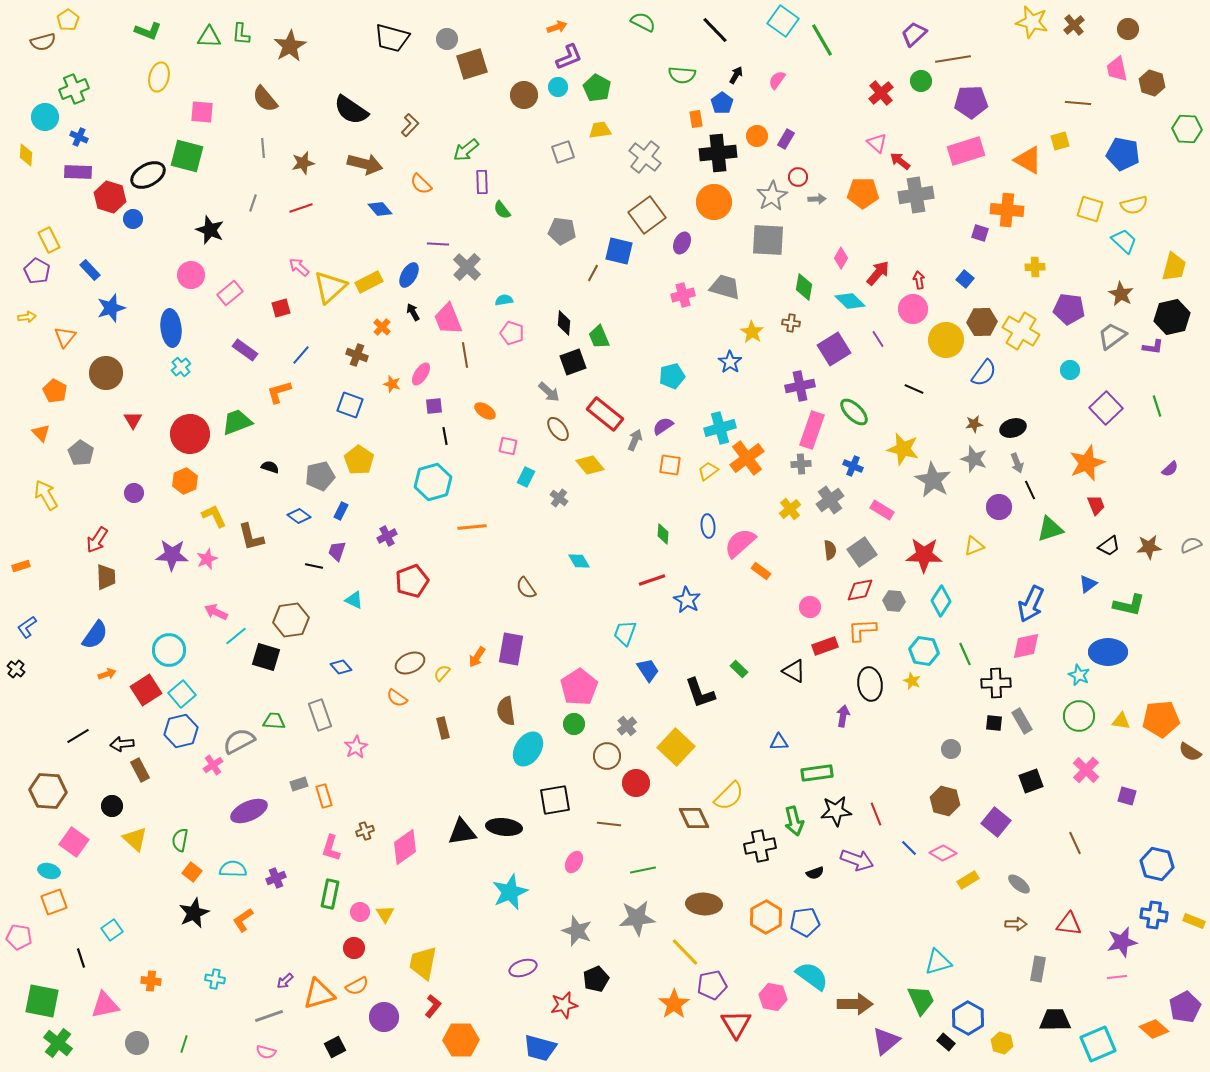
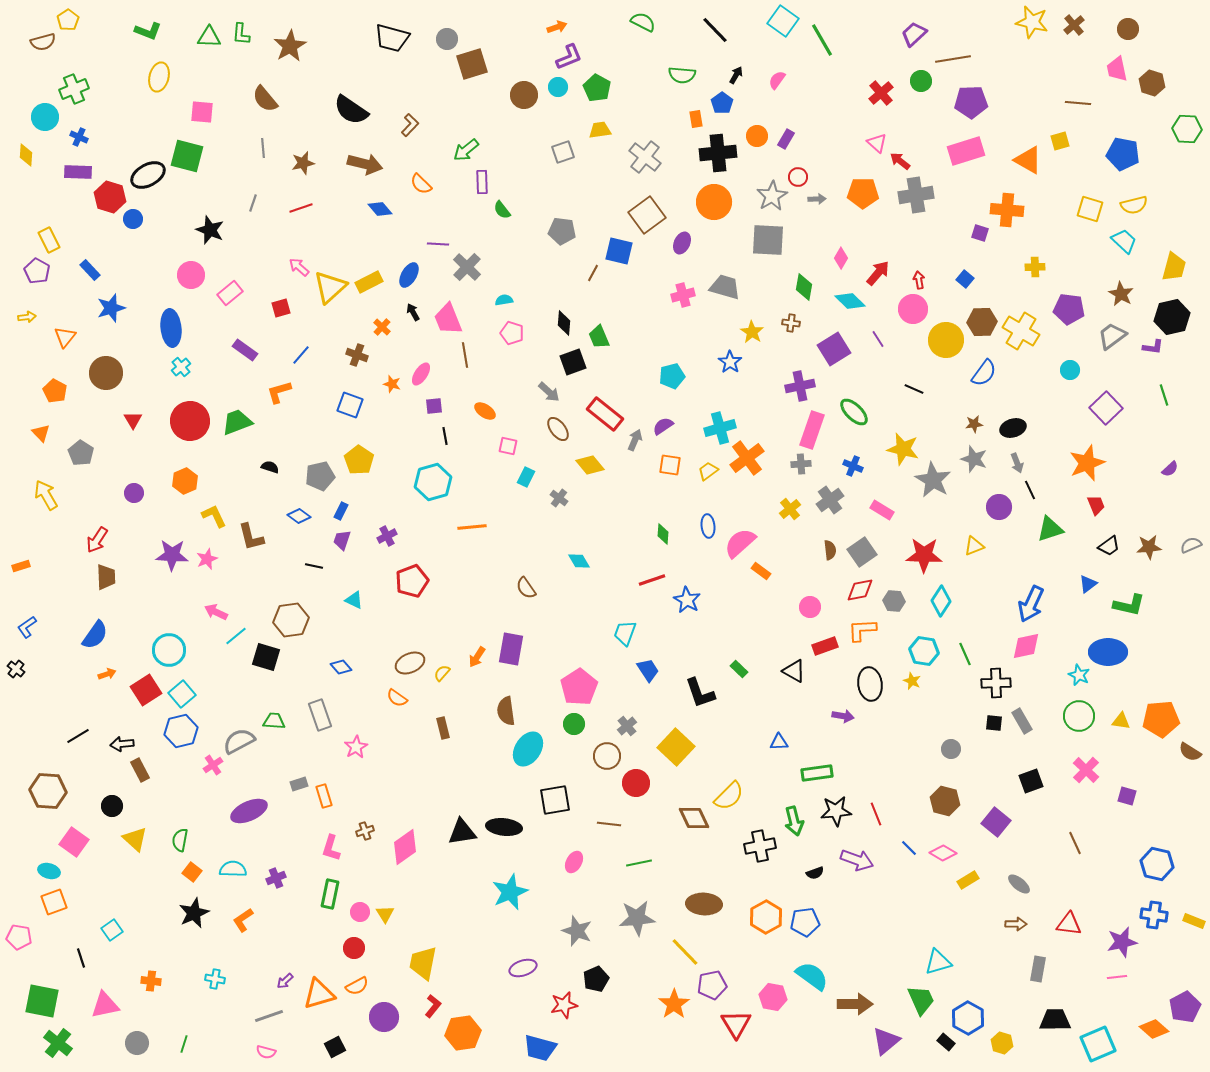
green line at (1157, 406): moved 7 px right, 11 px up
red circle at (190, 434): moved 13 px up
purple trapezoid at (337, 551): moved 5 px right, 11 px up
purple arrow at (843, 716): rotated 90 degrees clockwise
green line at (643, 870): moved 4 px left, 7 px up
orange hexagon at (461, 1040): moved 2 px right, 7 px up; rotated 8 degrees counterclockwise
